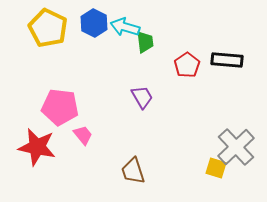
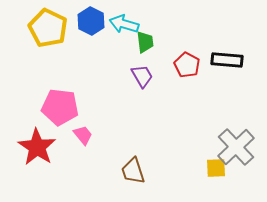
blue hexagon: moved 3 px left, 2 px up
cyan arrow: moved 1 px left, 3 px up
red pentagon: rotated 10 degrees counterclockwise
purple trapezoid: moved 21 px up
red star: rotated 21 degrees clockwise
yellow square: rotated 20 degrees counterclockwise
